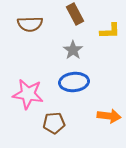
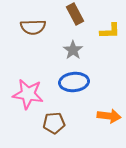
brown semicircle: moved 3 px right, 3 px down
